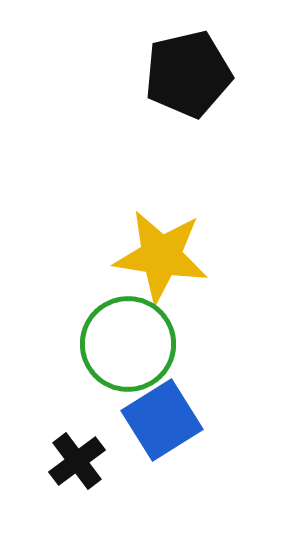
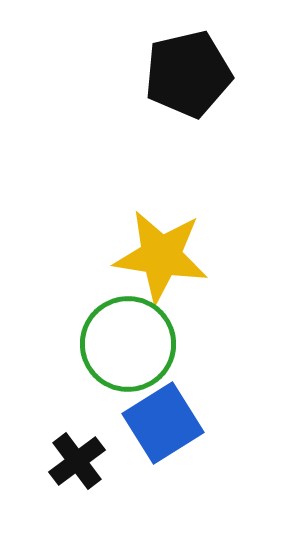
blue square: moved 1 px right, 3 px down
